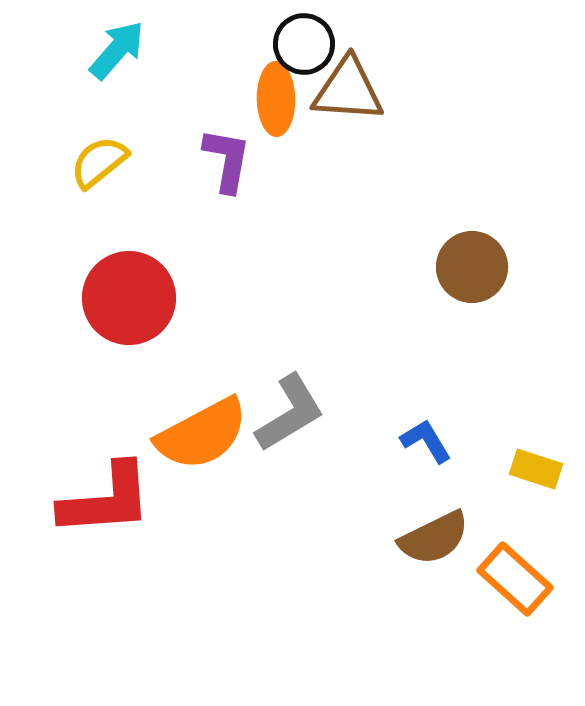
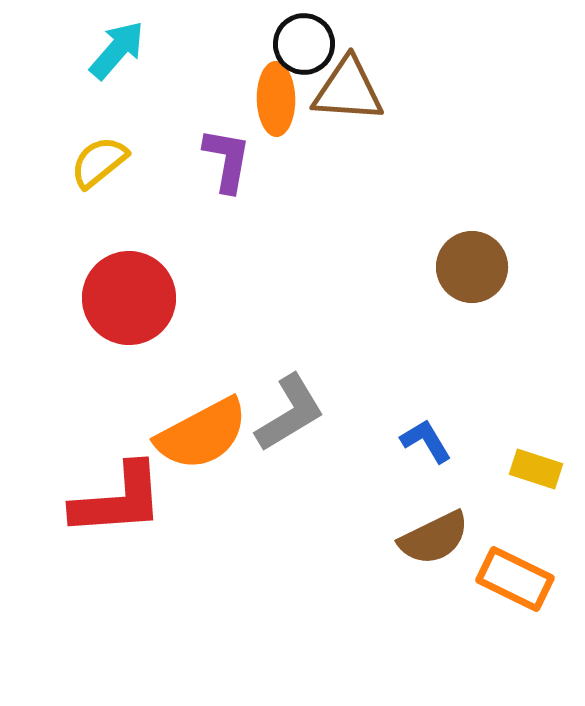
red L-shape: moved 12 px right
orange rectangle: rotated 16 degrees counterclockwise
